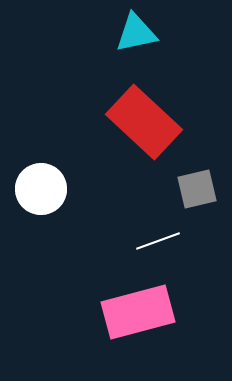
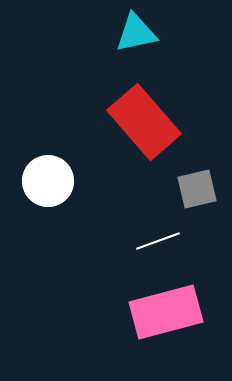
red rectangle: rotated 6 degrees clockwise
white circle: moved 7 px right, 8 px up
pink rectangle: moved 28 px right
